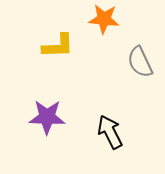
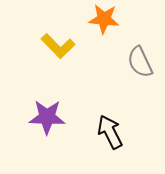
yellow L-shape: rotated 48 degrees clockwise
